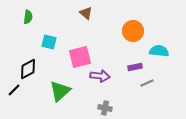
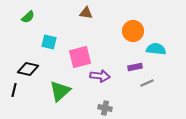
brown triangle: rotated 32 degrees counterclockwise
green semicircle: rotated 40 degrees clockwise
cyan semicircle: moved 3 px left, 2 px up
black diamond: rotated 40 degrees clockwise
black line: rotated 32 degrees counterclockwise
